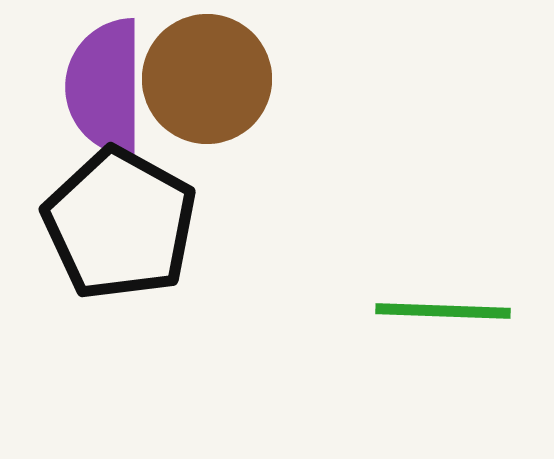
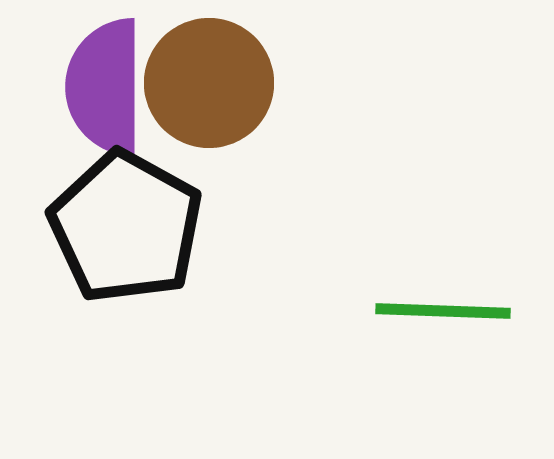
brown circle: moved 2 px right, 4 px down
black pentagon: moved 6 px right, 3 px down
